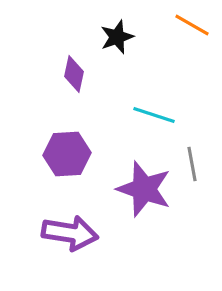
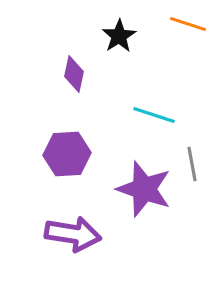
orange line: moved 4 px left, 1 px up; rotated 12 degrees counterclockwise
black star: moved 2 px right, 1 px up; rotated 12 degrees counterclockwise
purple arrow: moved 3 px right, 1 px down
